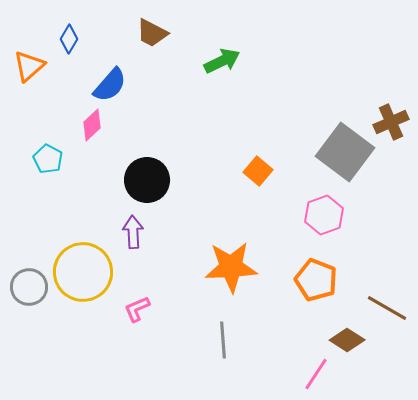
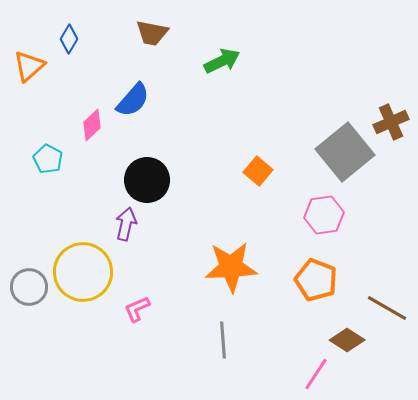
brown trapezoid: rotated 16 degrees counterclockwise
blue semicircle: moved 23 px right, 15 px down
gray square: rotated 14 degrees clockwise
pink hexagon: rotated 12 degrees clockwise
purple arrow: moved 7 px left, 8 px up; rotated 16 degrees clockwise
